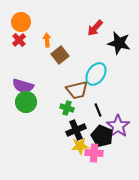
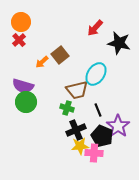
orange arrow: moved 5 px left, 22 px down; rotated 128 degrees counterclockwise
